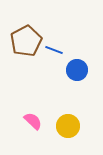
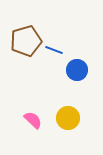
brown pentagon: rotated 12 degrees clockwise
pink semicircle: moved 1 px up
yellow circle: moved 8 px up
